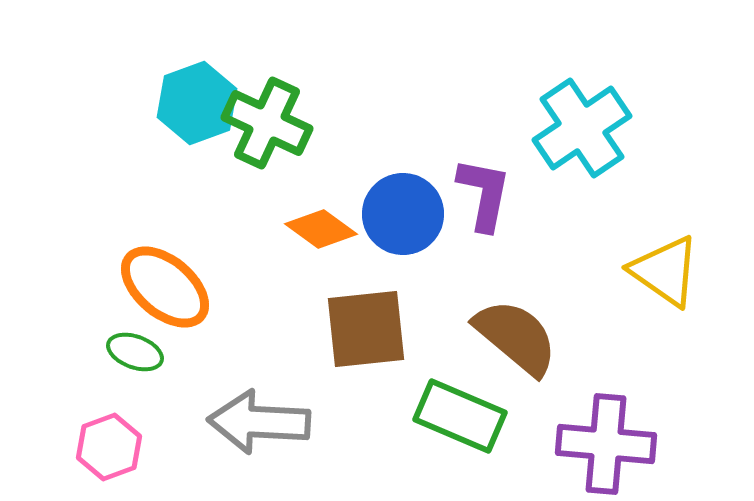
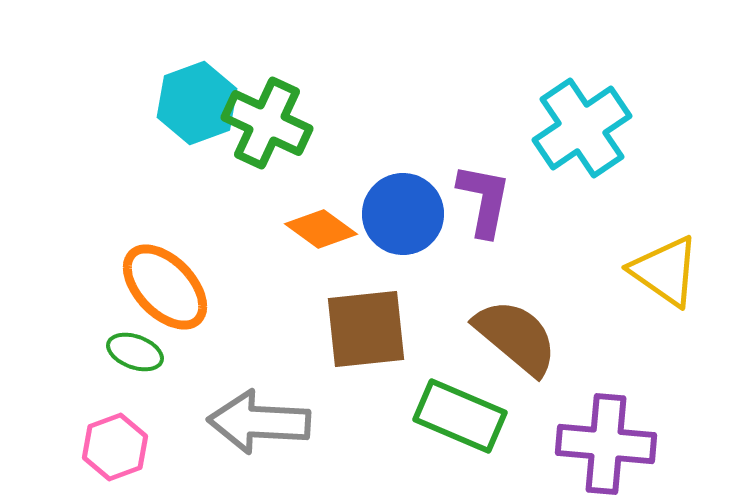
purple L-shape: moved 6 px down
orange ellipse: rotated 6 degrees clockwise
pink hexagon: moved 6 px right
